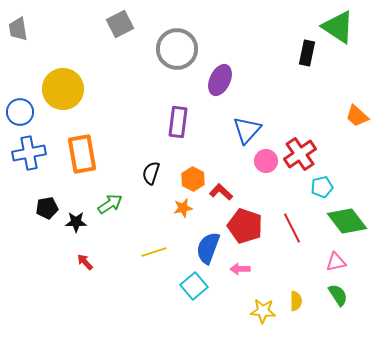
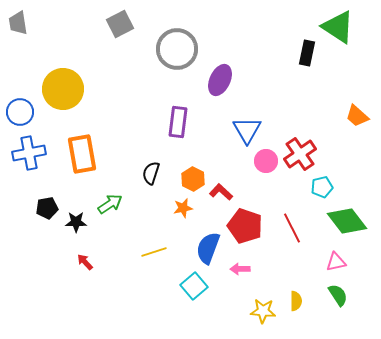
gray trapezoid: moved 6 px up
blue triangle: rotated 12 degrees counterclockwise
